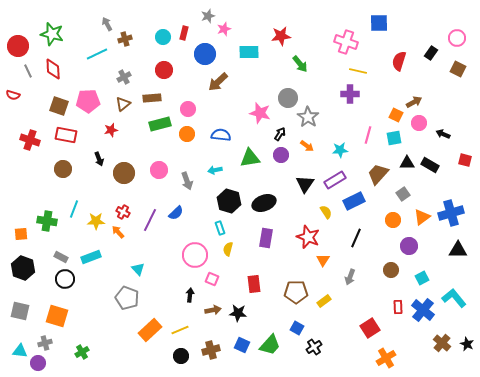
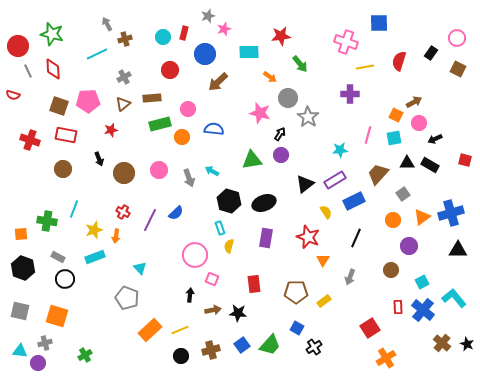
red circle at (164, 70): moved 6 px right
yellow line at (358, 71): moved 7 px right, 4 px up; rotated 24 degrees counterclockwise
orange circle at (187, 134): moved 5 px left, 3 px down
black arrow at (443, 134): moved 8 px left, 5 px down; rotated 48 degrees counterclockwise
blue semicircle at (221, 135): moved 7 px left, 6 px up
orange arrow at (307, 146): moved 37 px left, 69 px up
green triangle at (250, 158): moved 2 px right, 2 px down
cyan arrow at (215, 170): moved 3 px left, 1 px down; rotated 40 degrees clockwise
gray arrow at (187, 181): moved 2 px right, 3 px up
black triangle at (305, 184): rotated 18 degrees clockwise
yellow star at (96, 221): moved 2 px left, 9 px down; rotated 18 degrees counterclockwise
orange arrow at (118, 232): moved 2 px left, 4 px down; rotated 128 degrees counterclockwise
yellow semicircle at (228, 249): moved 1 px right, 3 px up
gray rectangle at (61, 257): moved 3 px left
cyan rectangle at (91, 257): moved 4 px right
cyan triangle at (138, 269): moved 2 px right, 1 px up
cyan square at (422, 278): moved 4 px down
blue square at (242, 345): rotated 28 degrees clockwise
green cross at (82, 352): moved 3 px right, 3 px down
